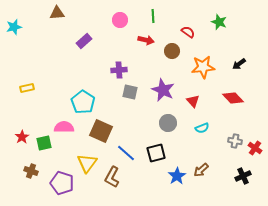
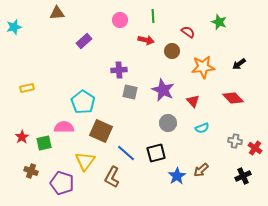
yellow triangle: moved 2 px left, 2 px up
